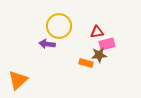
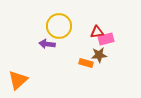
pink rectangle: moved 1 px left, 5 px up
